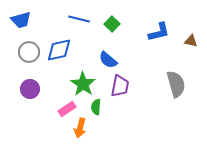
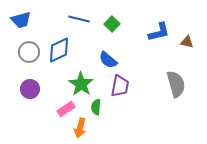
brown triangle: moved 4 px left, 1 px down
blue diamond: rotated 12 degrees counterclockwise
green star: moved 2 px left
pink rectangle: moved 1 px left
